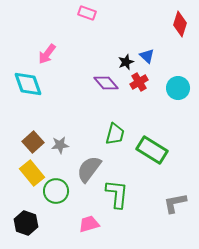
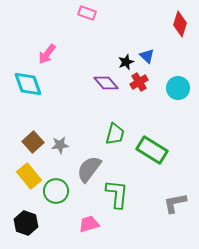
yellow rectangle: moved 3 px left, 3 px down
